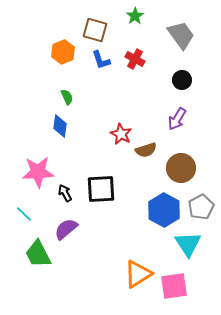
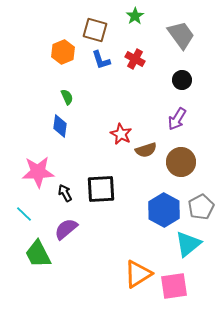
brown circle: moved 6 px up
cyan triangle: rotated 24 degrees clockwise
